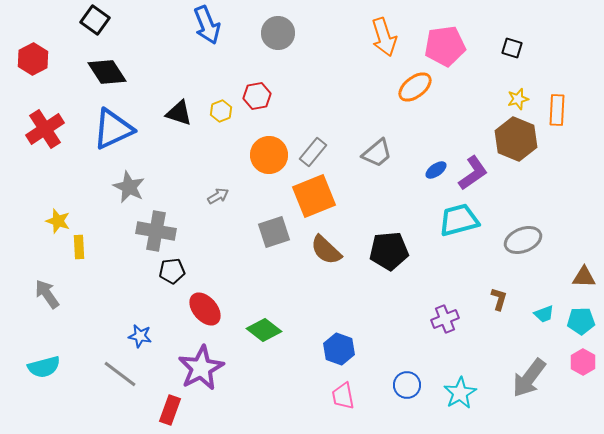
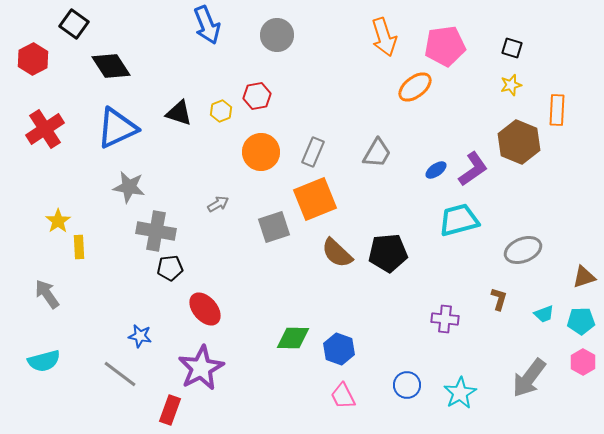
black square at (95, 20): moved 21 px left, 4 px down
gray circle at (278, 33): moved 1 px left, 2 px down
black diamond at (107, 72): moved 4 px right, 6 px up
yellow star at (518, 99): moved 7 px left, 14 px up
blue triangle at (113, 129): moved 4 px right, 1 px up
brown hexagon at (516, 139): moved 3 px right, 3 px down
gray rectangle at (313, 152): rotated 16 degrees counterclockwise
gray trapezoid at (377, 153): rotated 20 degrees counterclockwise
orange circle at (269, 155): moved 8 px left, 3 px up
purple L-shape at (473, 173): moved 4 px up
gray star at (129, 187): rotated 16 degrees counterclockwise
gray arrow at (218, 196): moved 8 px down
orange square at (314, 196): moved 1 px right, 3 px down
yellow star at (58, 221): rotated 20 degrees clockwise
gray square at (274, 232): moved 5 px up
gray ellipse at (523, 240): moved 10 px down
brown semicircle at (326, 250): moved 11 px right, 3 px down
black pentagon at (389, 251): moved 1 px left, 2 px down
black pentagon at (172, 271): moved 2 px left, 3 px up
brown triangle at (584, 277): rotated 20 degrees counterclockwise
purple cross at (445, 319): rotated 28 degrees clockwise
green diamond at (264, 330): moved 29 px right, 8 px down; rotated 36 degrees counterclockwise
cyan semicircle at (44, 367): moved 6 px up
pink trapezoid at (343, 396): rotated 16 degrees counterclockwise
